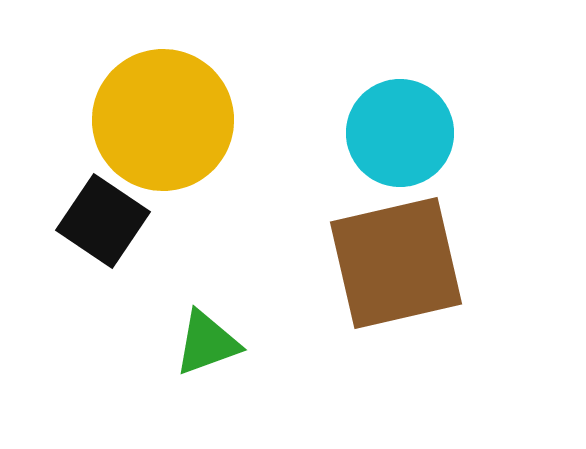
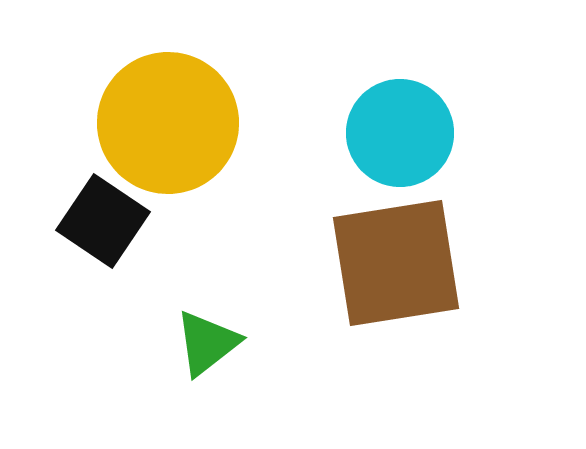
yellow circle: moved 5 px right, 3 px down
brown square: rotated 4 degrees clockwise
green triangle: rotated 18 degrees counterclockwise
